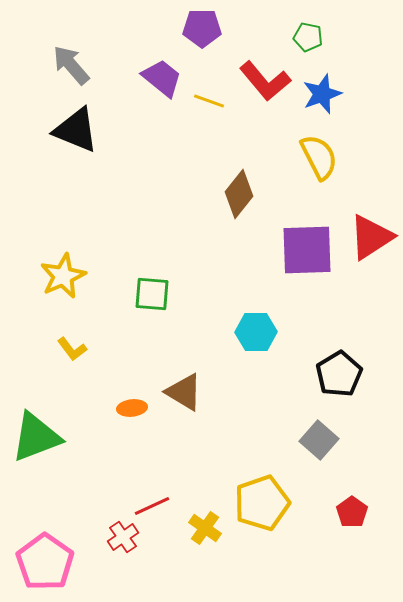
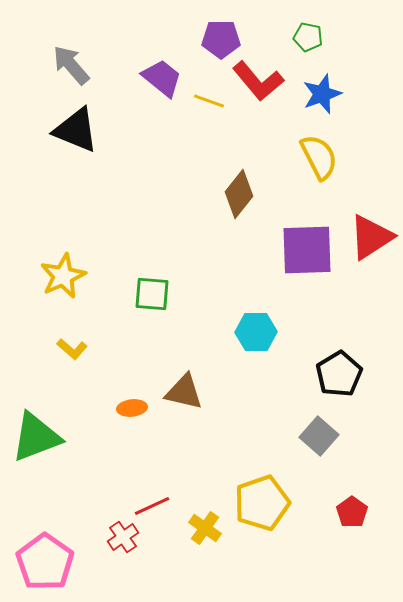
purple pentagon: moved 19 px right, 11 px down
red L-shape: moved 7 px left
yellow L-shape: rotated 12 degrees counterclockwise
brown triangle: rotated 18 degrees counterclockwise
gray square: moved 4 px up
